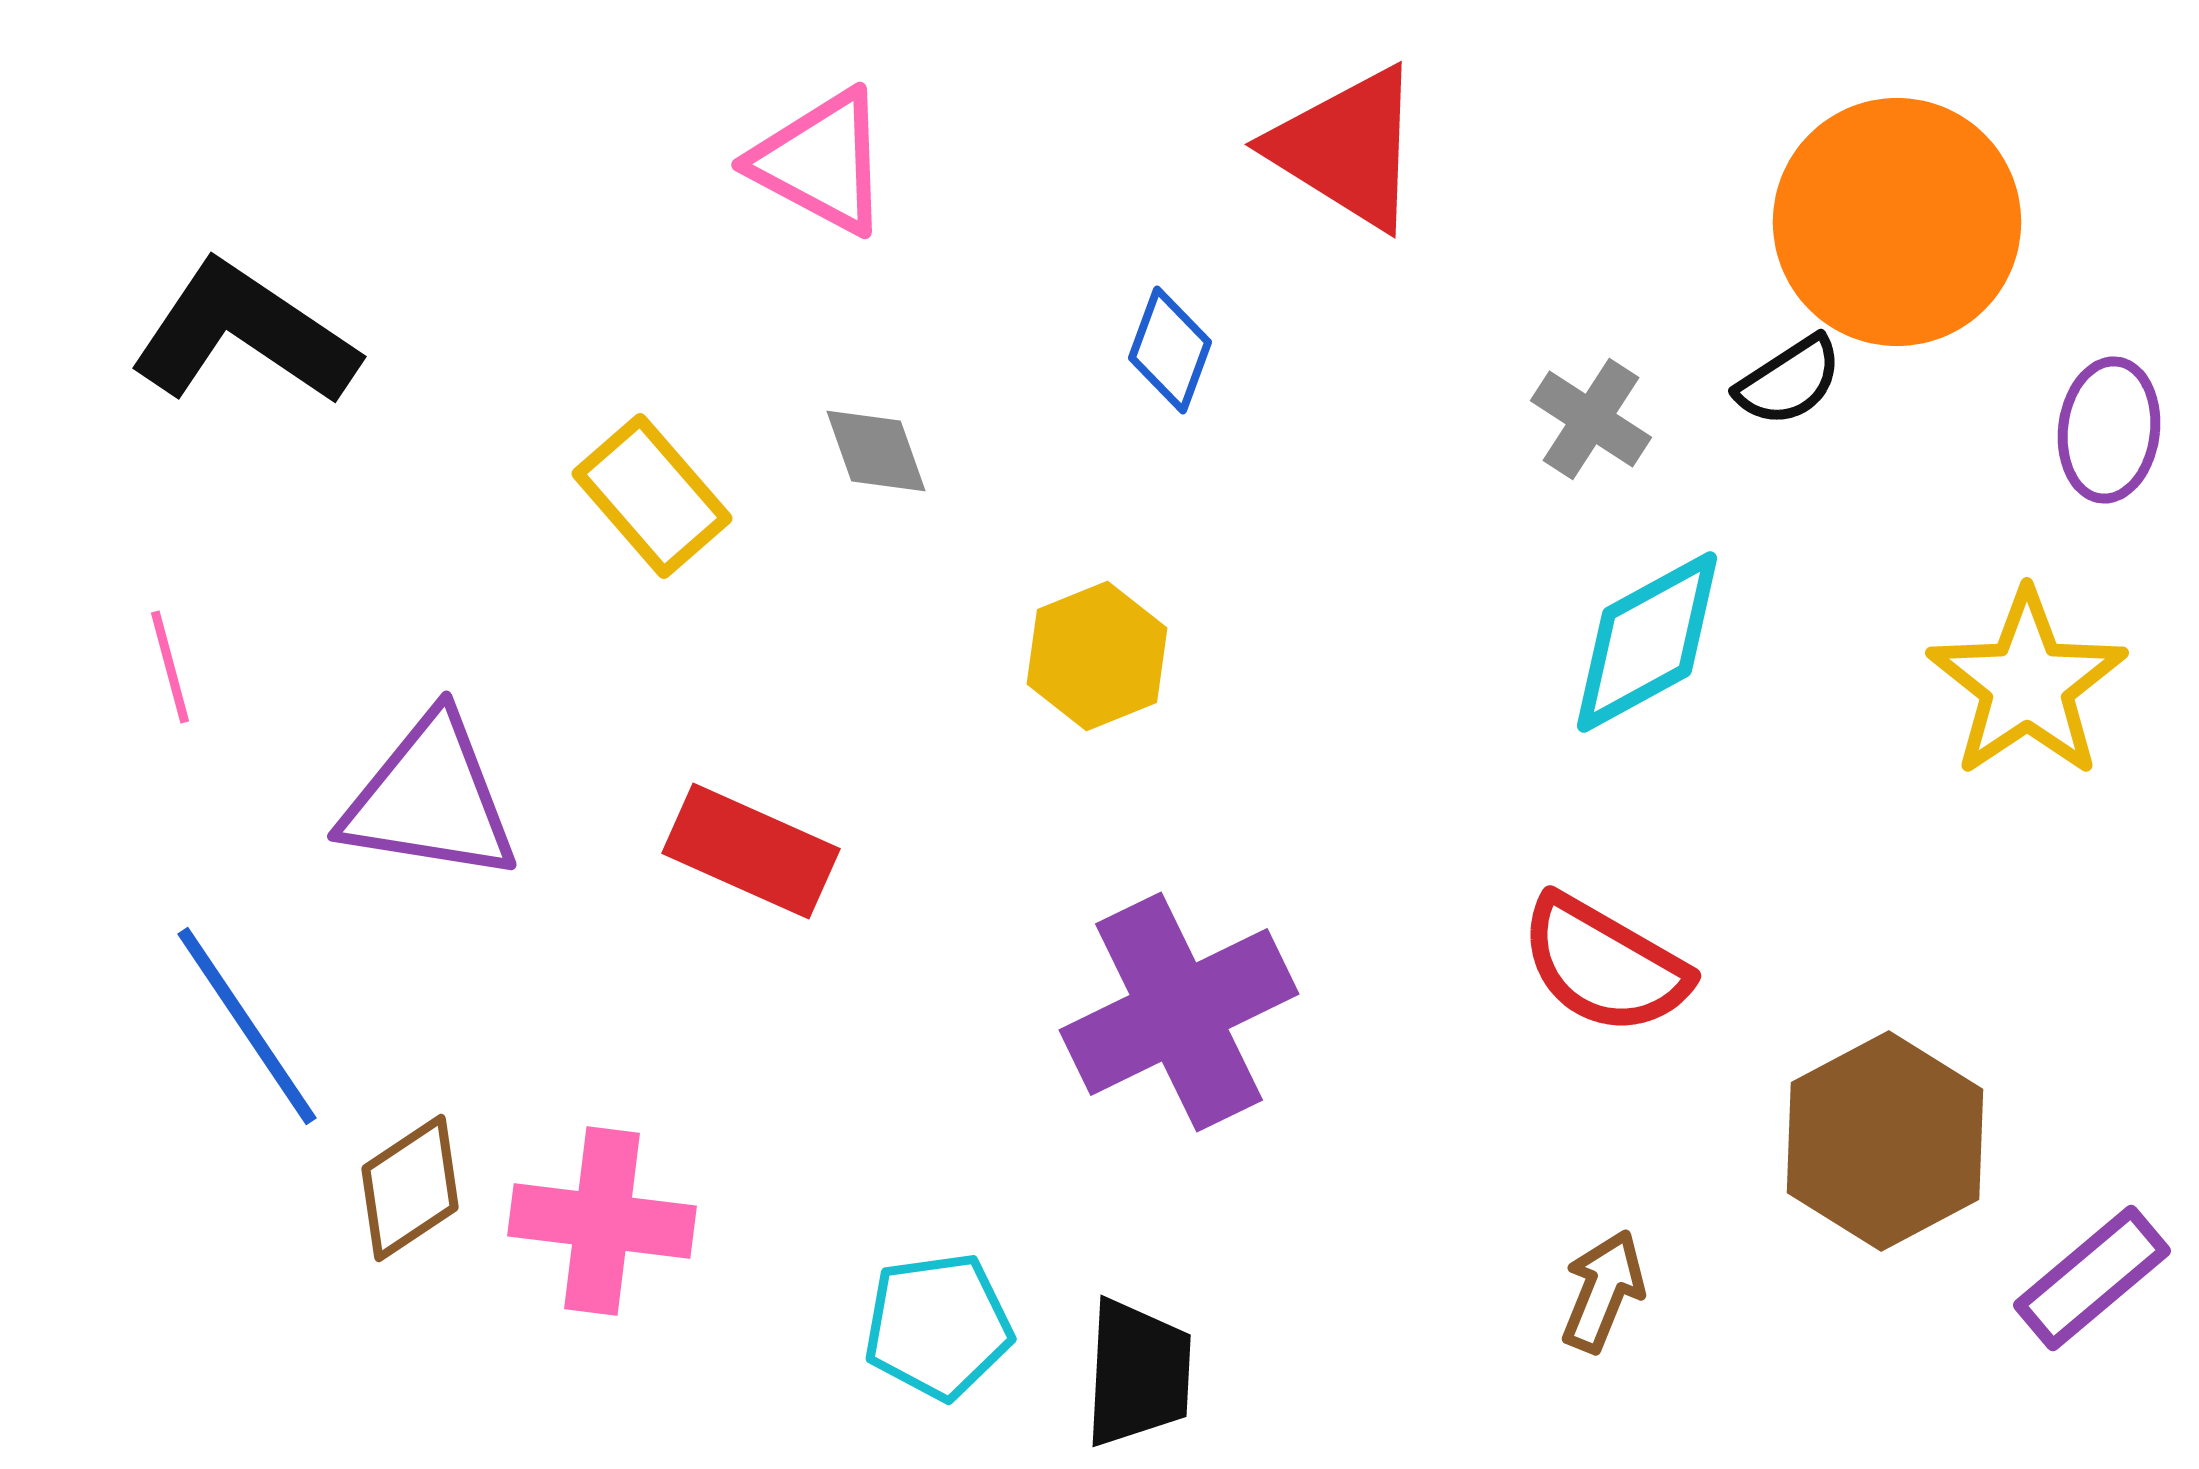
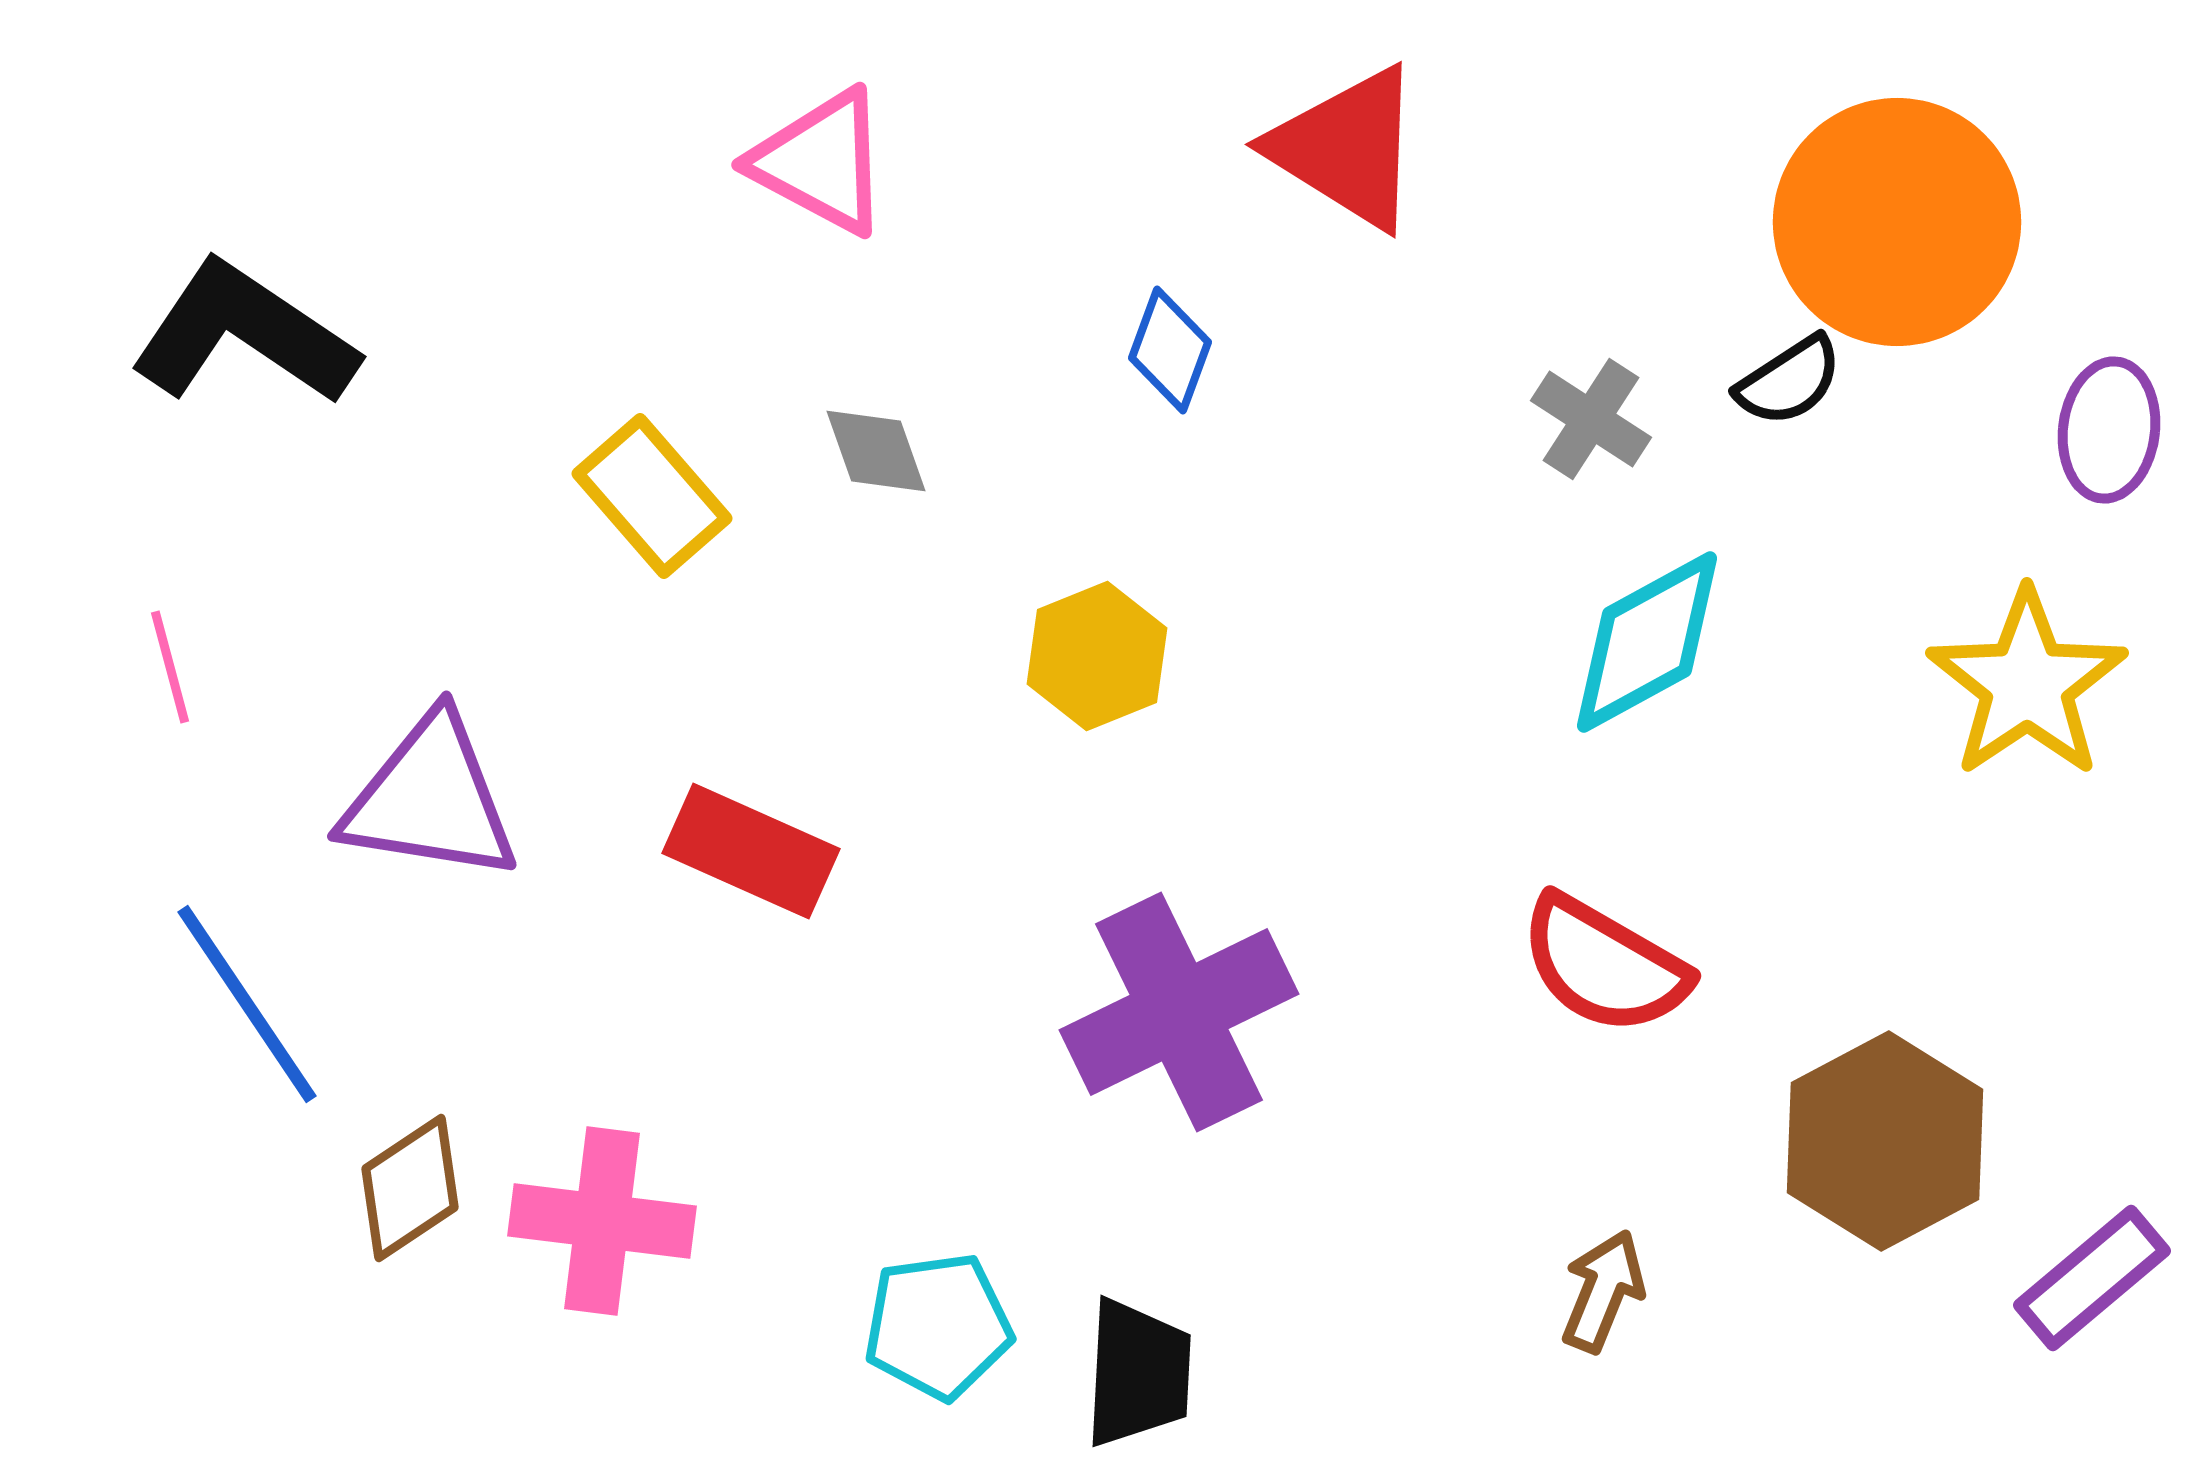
blue line: moved 22 px up
